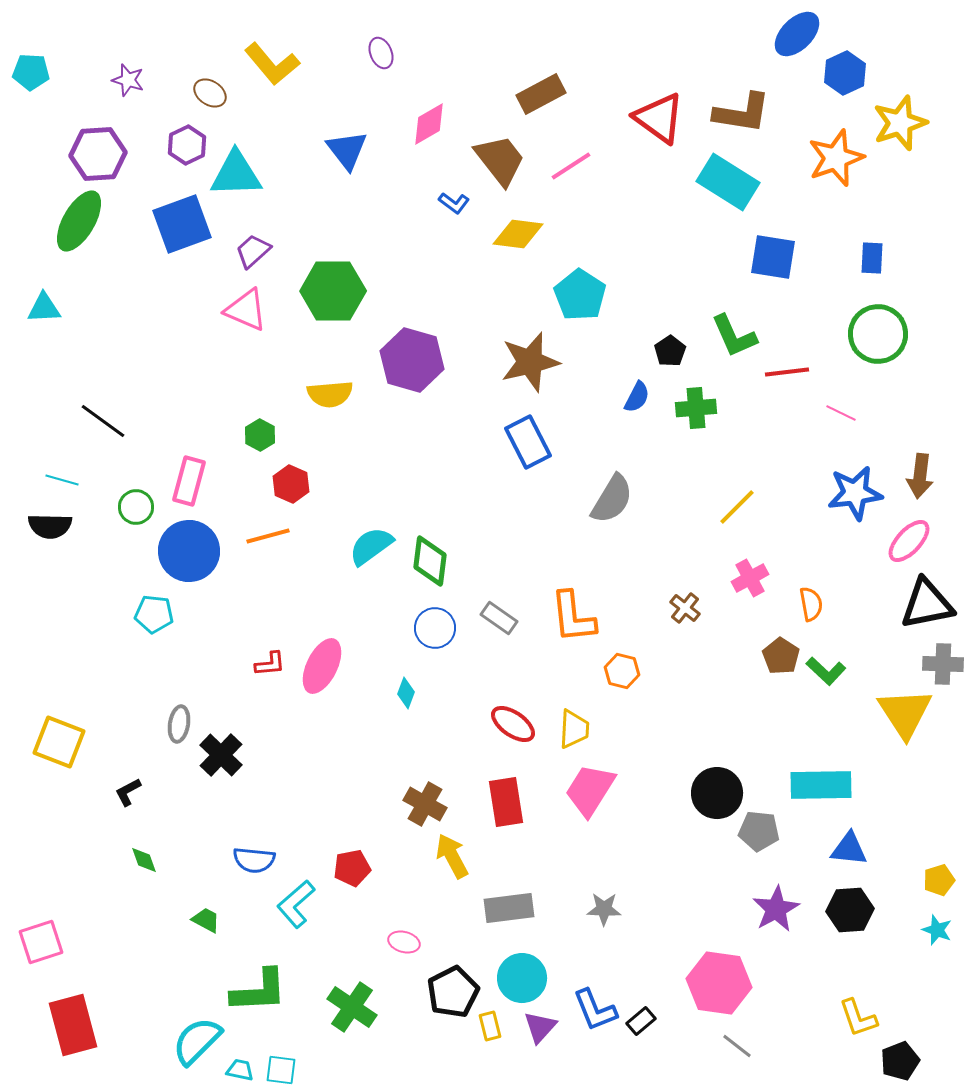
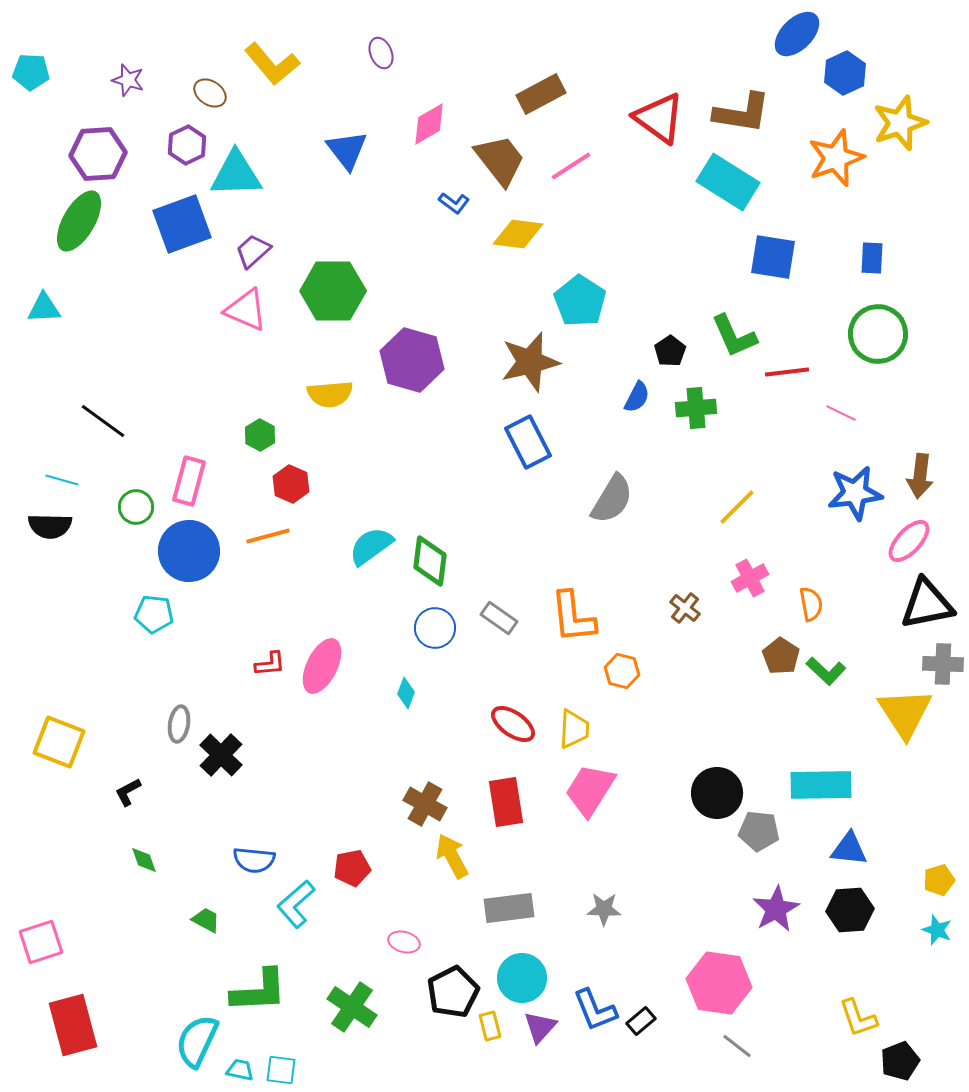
cyan pentagon at (580, 295): moved 6 px down
cyan semicircle at (197, 1041): rotated 20 degrees counterclockwise
